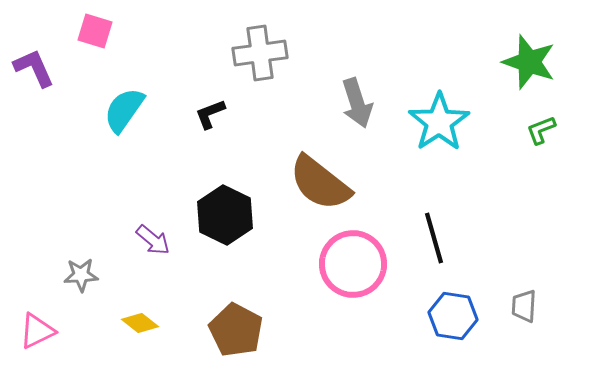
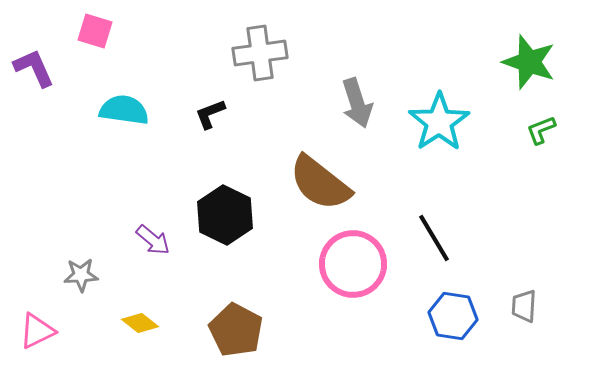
cyan semicircle: rotated 63 degrees clockwise
black line: rotated 15 degrees counterclockwise
